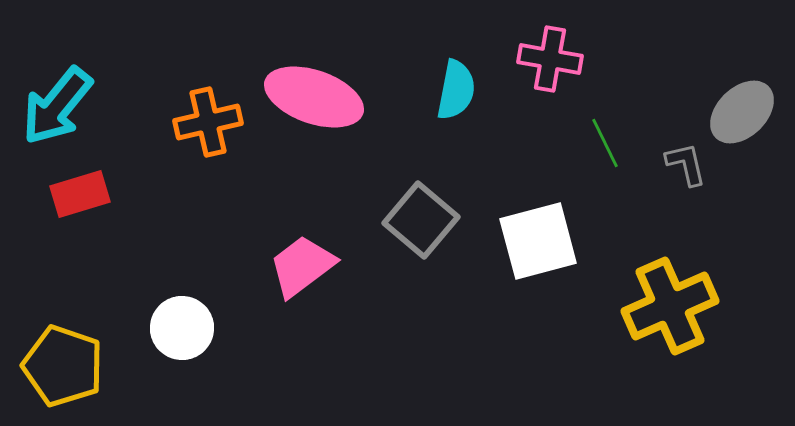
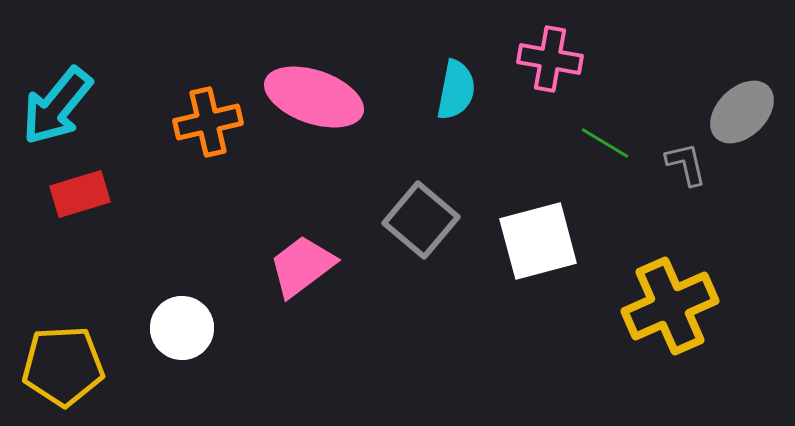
green line: rotated 33 degrees counterclockwise
yellow pentagon: rotated 22 degrees counterclockwise
